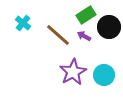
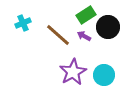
cyan cross: rotated 28 degrees clockwise
black circle: moved 1 px left
